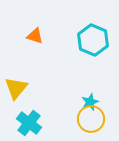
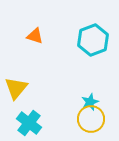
cyan hexagon: rotated 16 degrees clockwise
